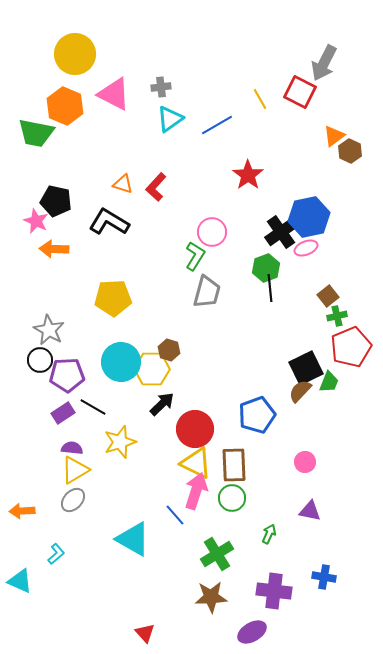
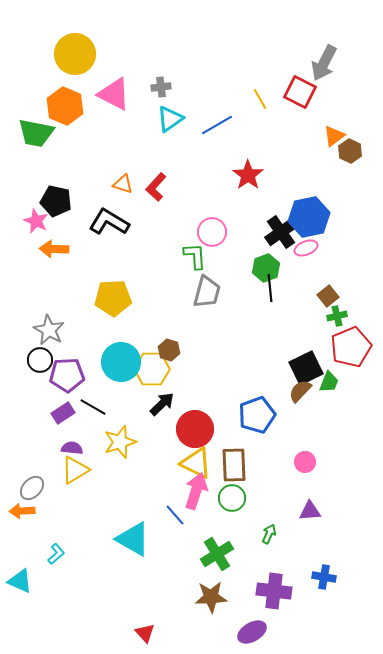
green L-shape at (195, 256): rotated 36 degrees counterclockwise
gray ellipse at (73, 500): moved 41 px left, 12 px up
purple triangle at (310, 511): rotated 15 degrees counterclockwise
